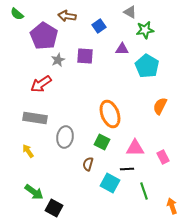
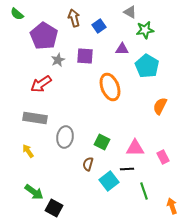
brown arrow: moved 7 px right, 2 px down; rotated 66 degrees clockwise
orange ellipse: moved 27 px up
cyan square: moved 1 px left, 2 px up; rotated 24 degrees clockwise
